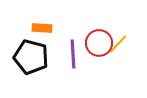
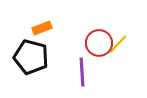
orange rectangle: rotated 24 degrees counterclockwise
purple line: moved 9 px right, 18 px down
